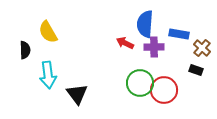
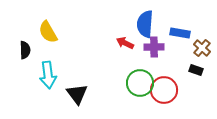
blue rectangle: moved 1 px right, 1 px up
